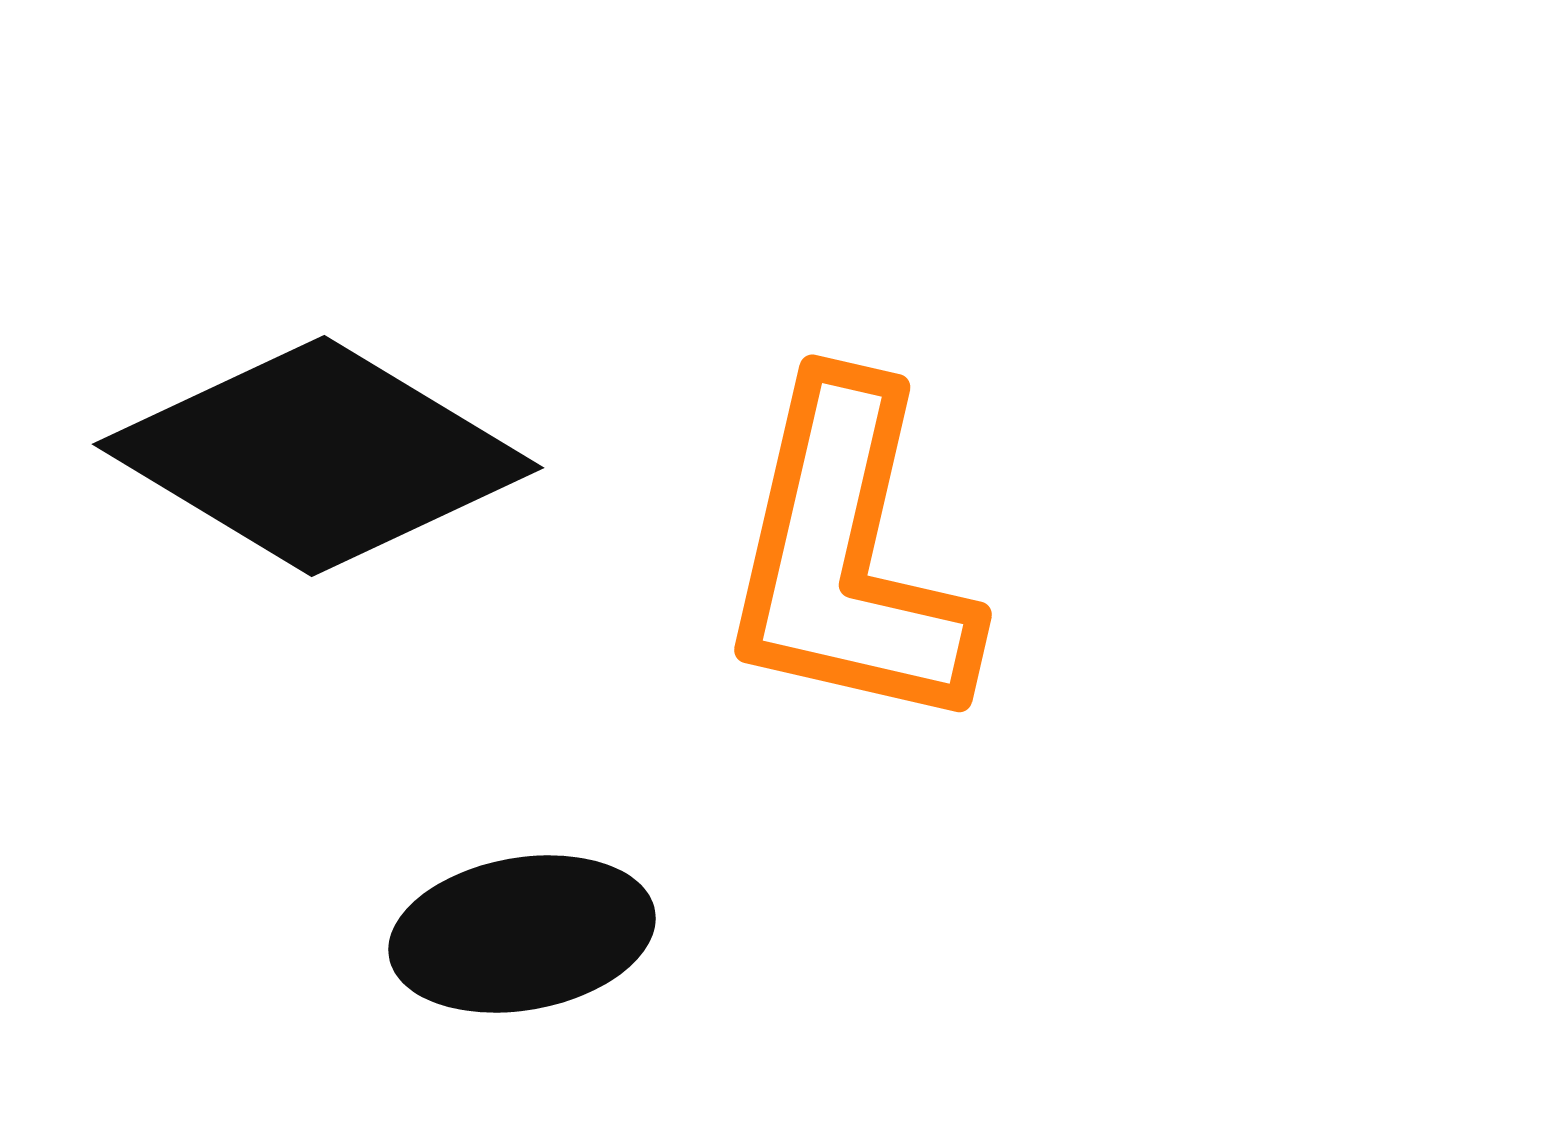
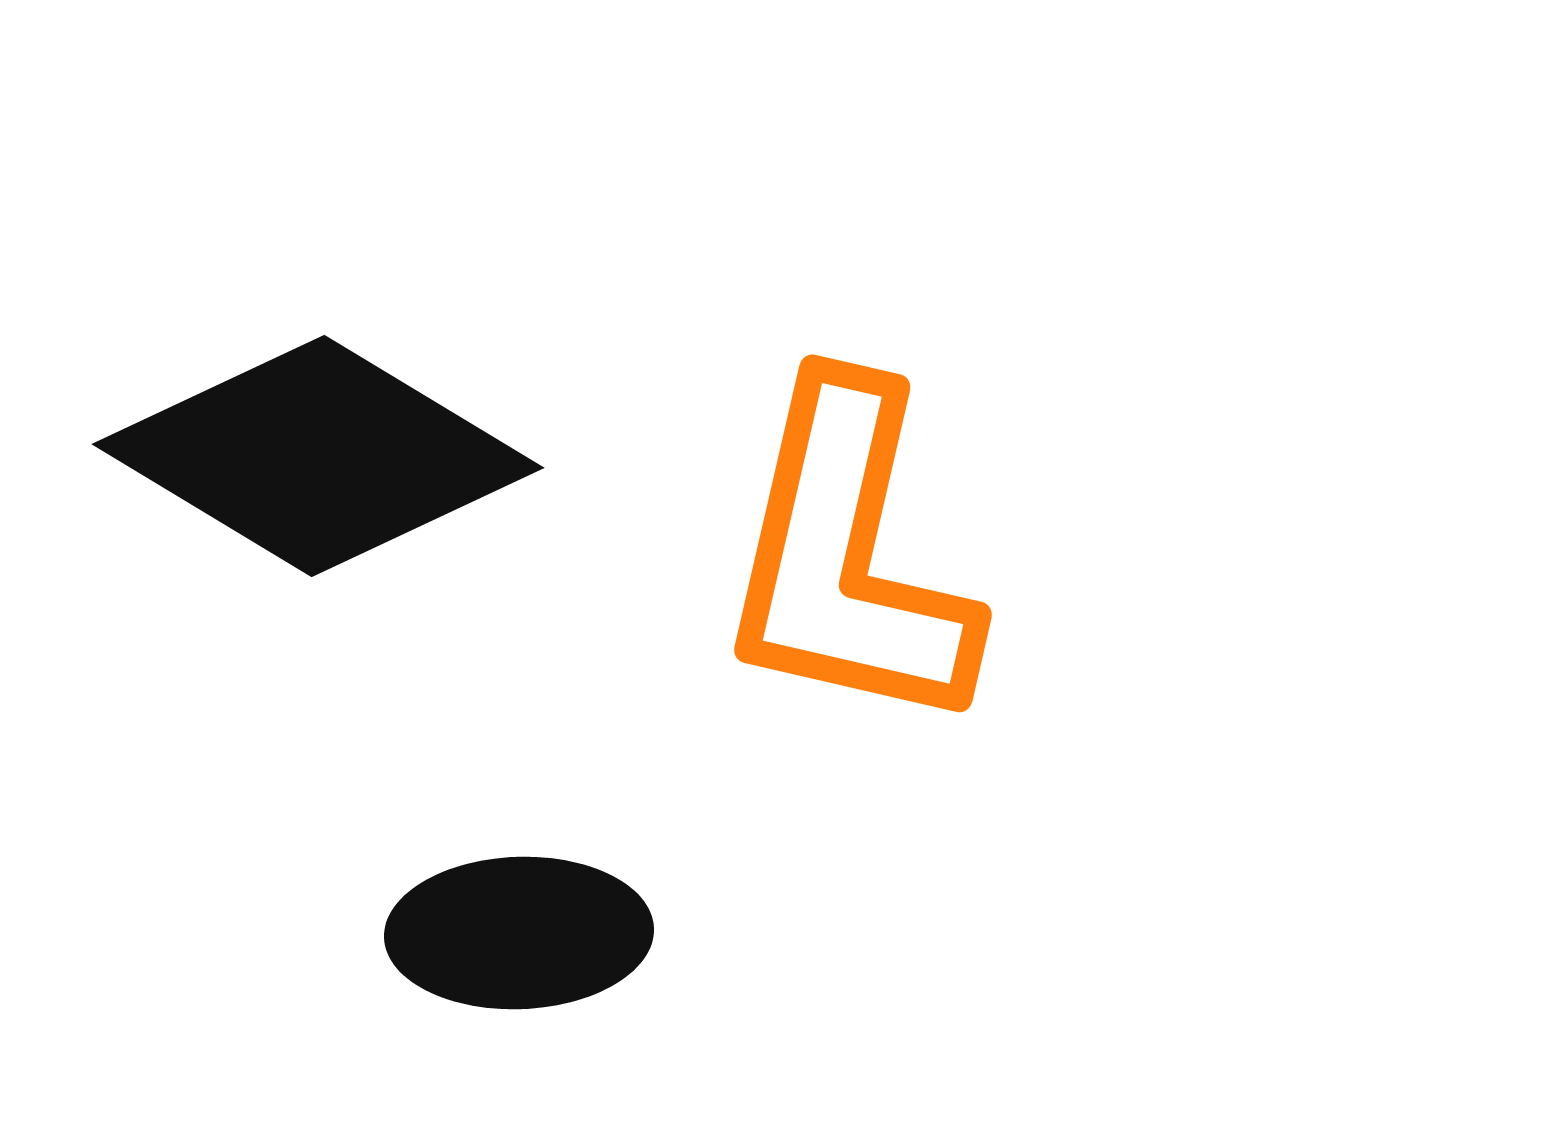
black ellipse: moved 3 px left, 1 px up; rotated 8 degrees clockwise
